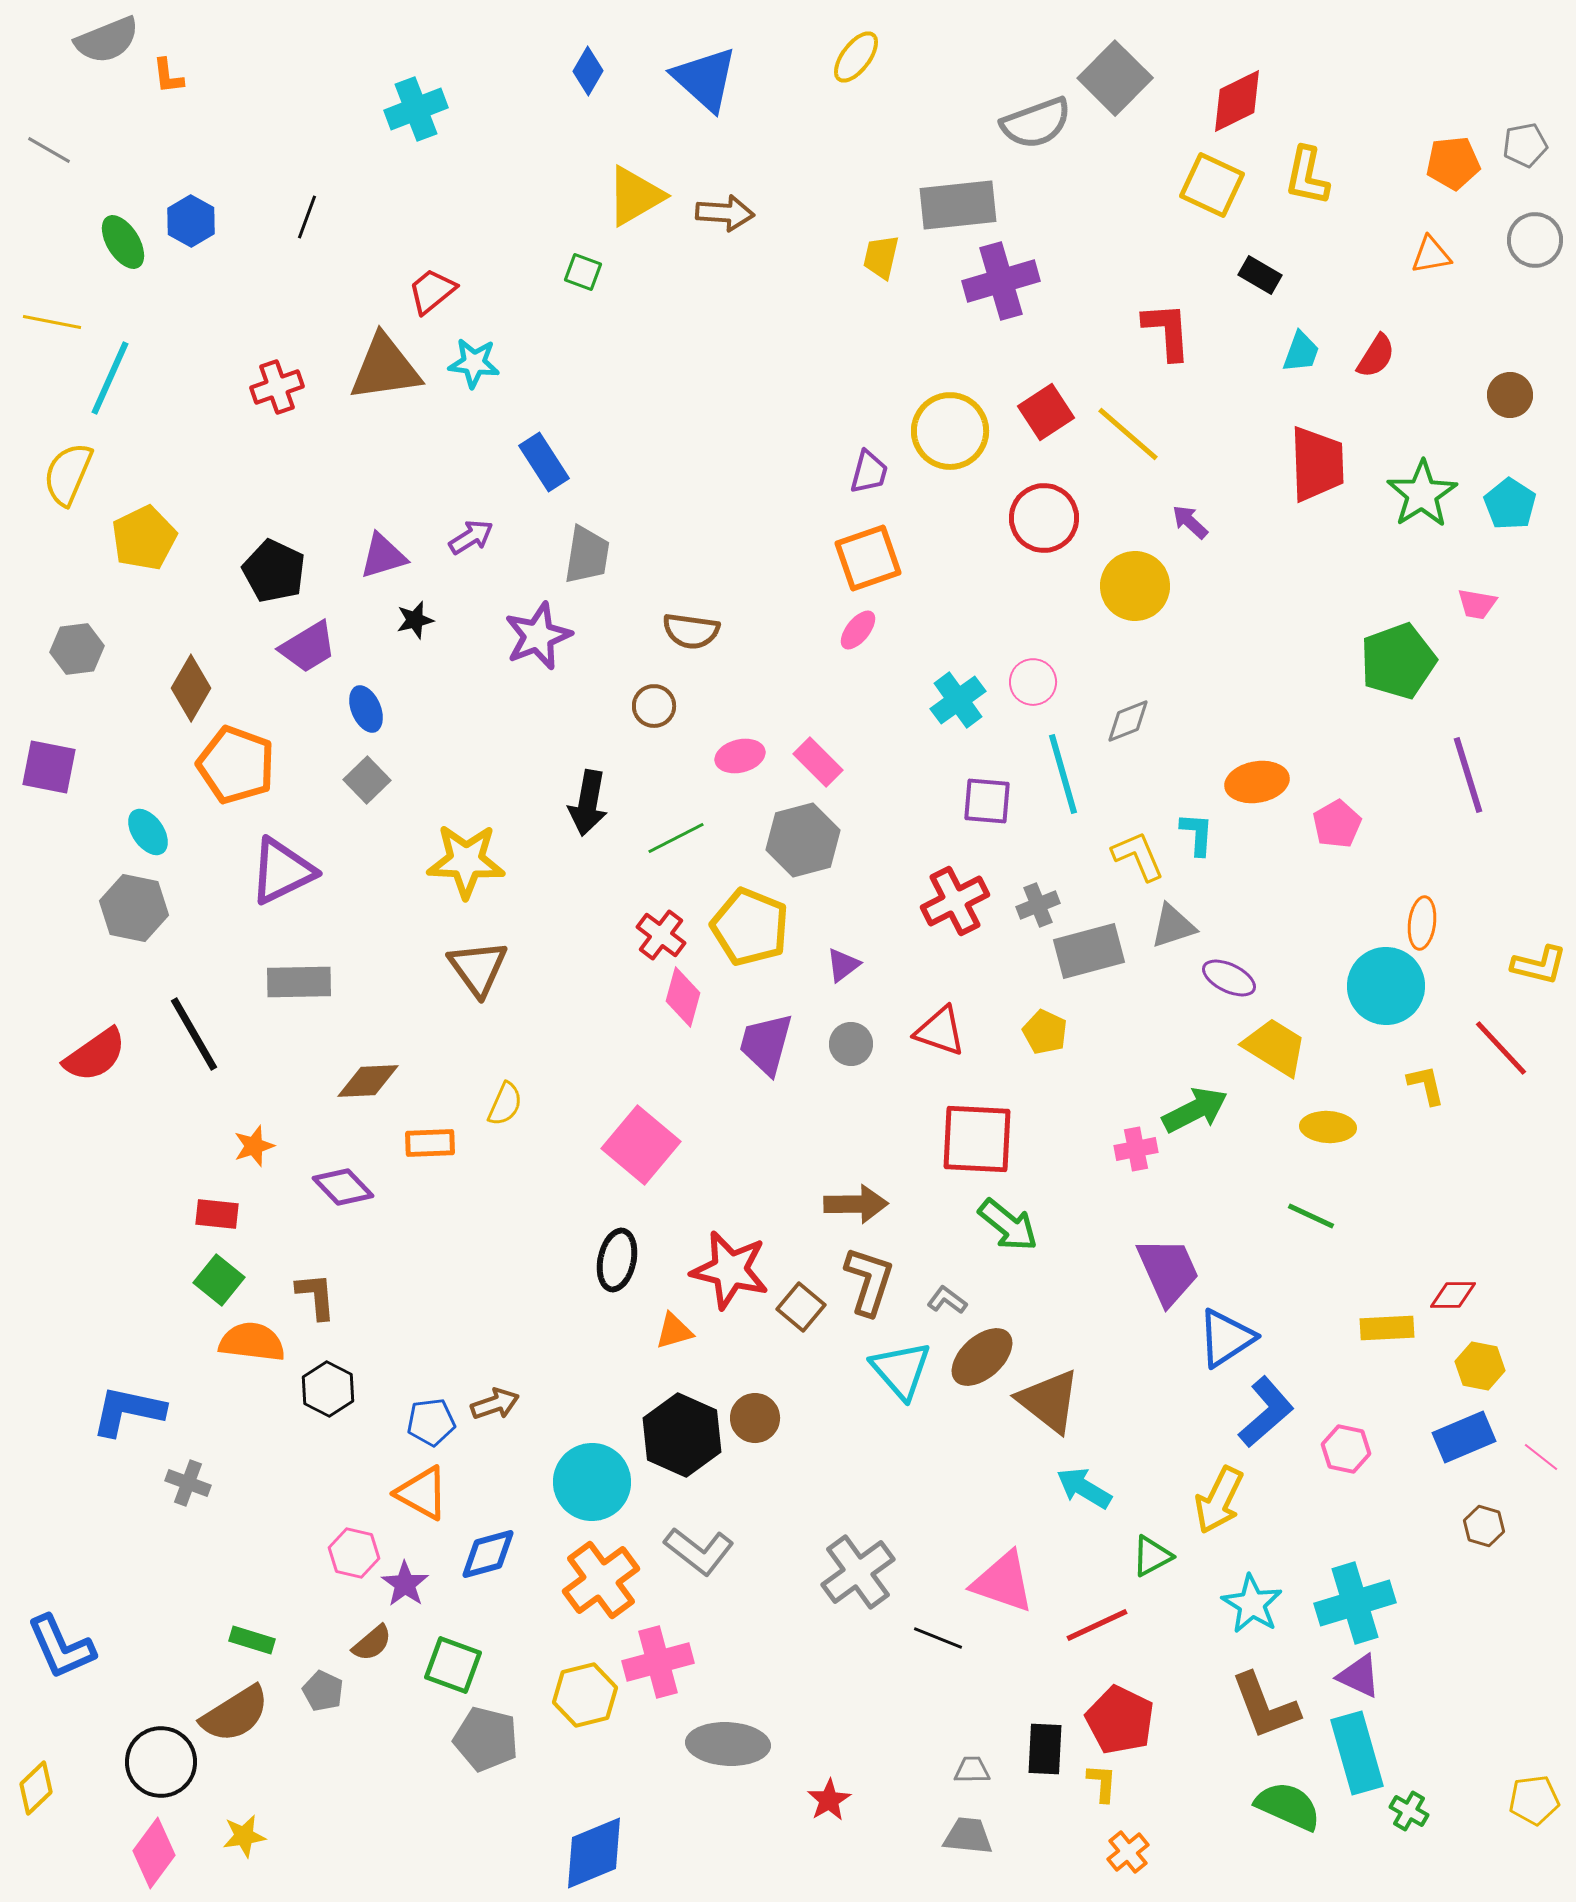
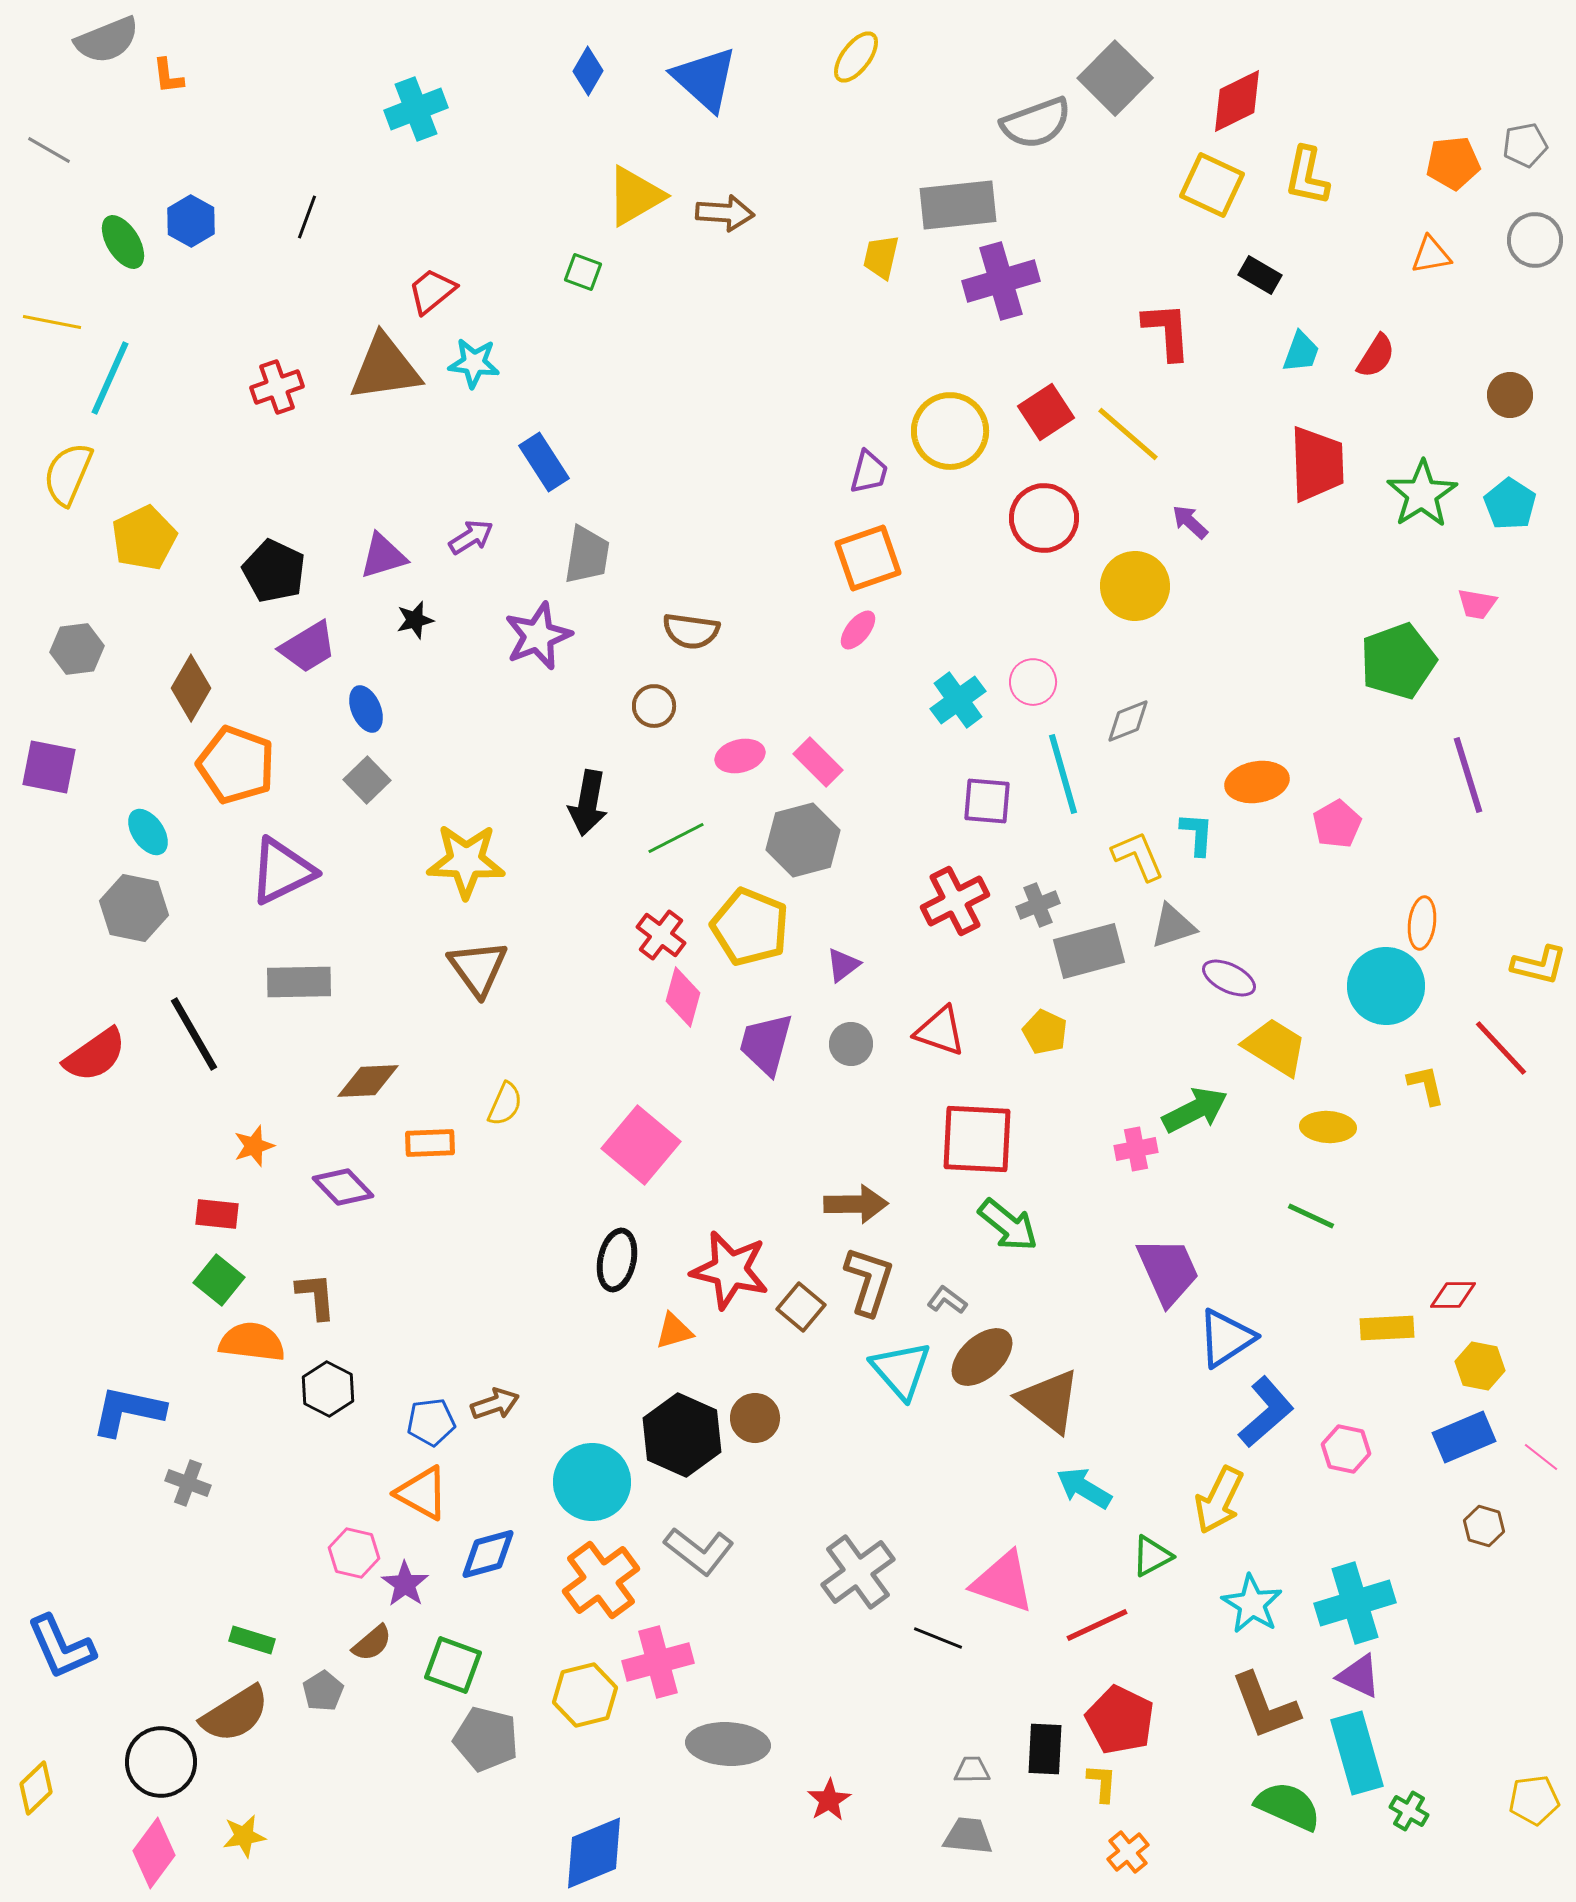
gray pentagon at (323, 1691): rotated 15 degrees clockwise
